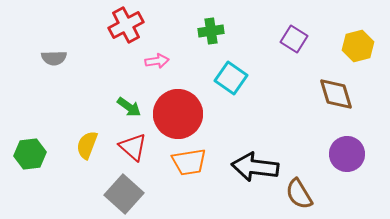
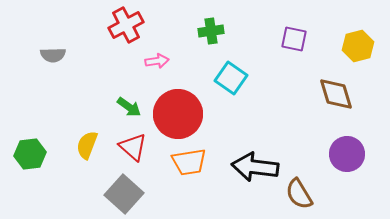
purple square: rotated 20 degrees counterclockwise
gray semicircle: moved 1 px left, 3 px up
